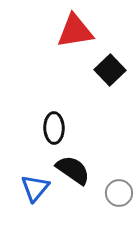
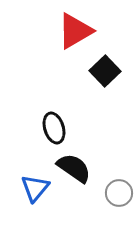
red triangle: rotated 21 degrees counterclockwise
black square: moved 5 px left, 1 px down
black ellipse: rotated 16 degrees counterclockwise
black semicircle: moved 1 px right, 2 px up
